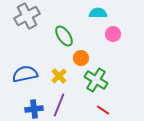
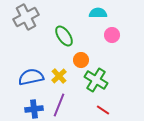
gray cross: moved 1 px left, 1 px down
pink circle: moved 1 px left, 1 px down
orange circle: moved 2 px down
blue semicircle: moved 6 px right, 3 px down
